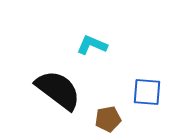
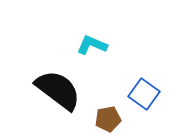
blue square: moved 3 px left, 2 px down; rotated 32 degrees clockwise
